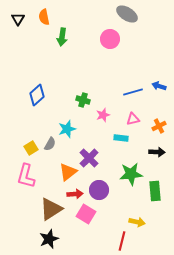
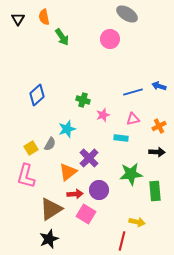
green arrow: rotated 42 degrees counterclockwise
